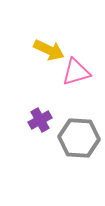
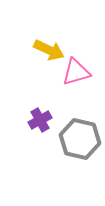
gray hexagon: moved 1 px right, 1 px down; rotated 9 degrees clockwise
